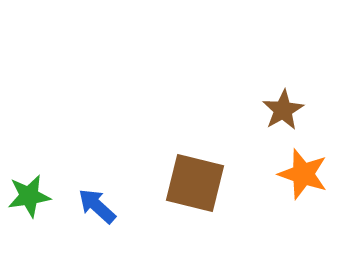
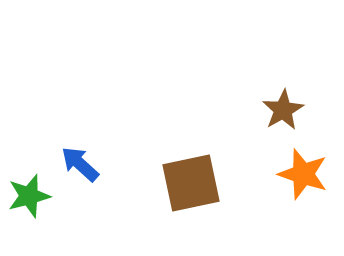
brown square: moved 4 px left; rotated 26 degrees counterclockwise
green star: rotated 6 degrees counterclockwise
blue arrow: moved 17 px left, 42 px up
